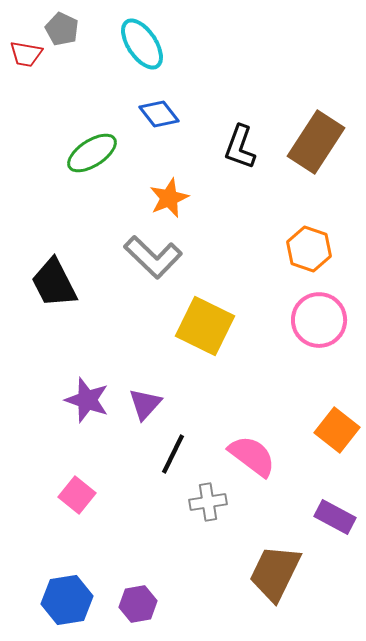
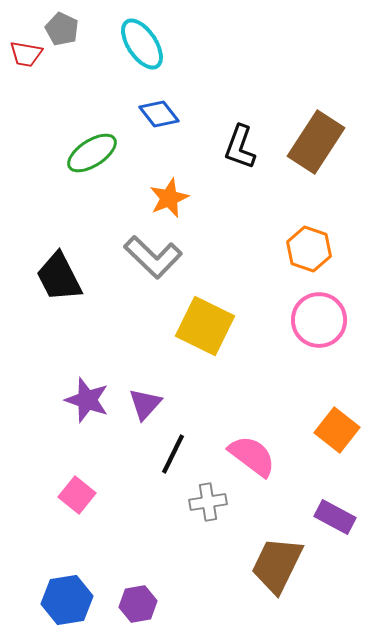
black trapezoid: moved 5 px right, 6 px up
brown trapezoid: moved 2 px right, 8 px up
